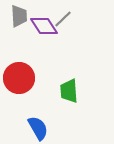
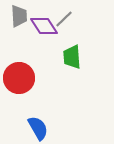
gray line: moved 1 px right
green trapezoid: moved 3 px right, 34 px up
